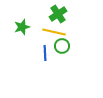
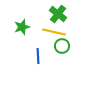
green cross: rotated 18 degrees counterclockwise
blue line: moved 7 px left, 3 px down
